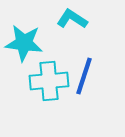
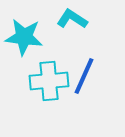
cyan star: moved 6 px up
blue line: rotated 6 degrees clockwise
